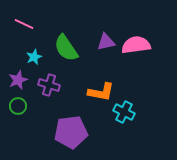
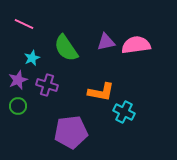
cyan star: moved 2 px left, 1 px down
purple cross: moved 2 px left
